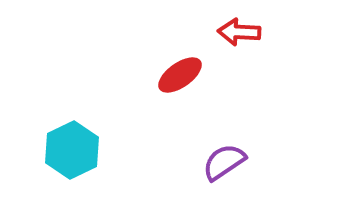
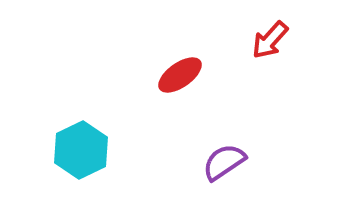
red arrow: moved 31 px right, 8 px down; rotated 51 degrees counterclockwise
cyan hexagon: moved 9 px right
